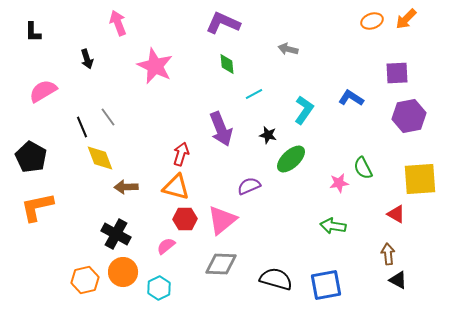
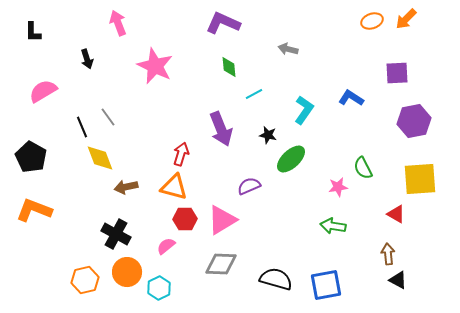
green diamond at (227, 64): moved 2 px right, 3 px down
purple hexagon at (409, 116): moved 5 px right, 5 px down
pink star at (339, 183): moved 1 px left, 4 px down
brown arrow at (126, 187): rotated 10 degrees counterclockwise
orange triangle at (176, 187): moved 2 px left
orange L-shape at (37, 207): moved 3 px left, 3 px down; rotated 33 degrees clockwise
pink triangle at (222, 220): rotated 8 degrees clockwise
orange circle at (123, 272): moved 4 px right
